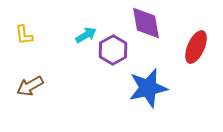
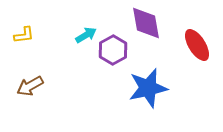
yellow L-shape: rotated 90 degrees counterclockwise
red ellipse: moved 1 px right, 2 px up; rotated 56 degrees counterclockwise
